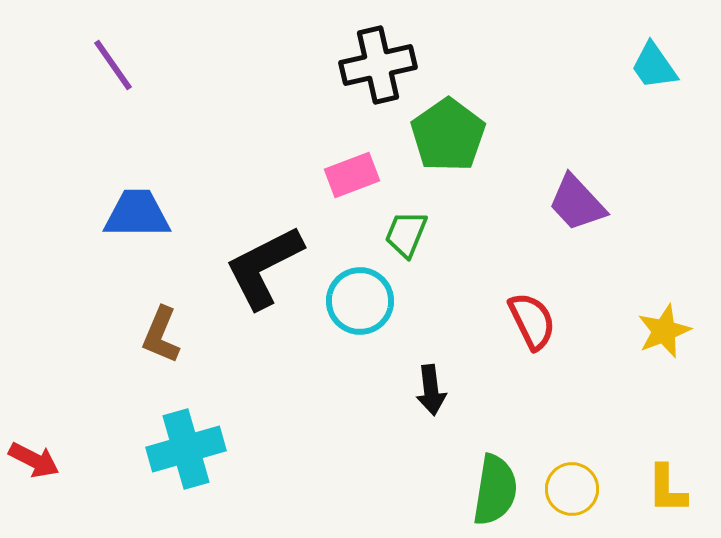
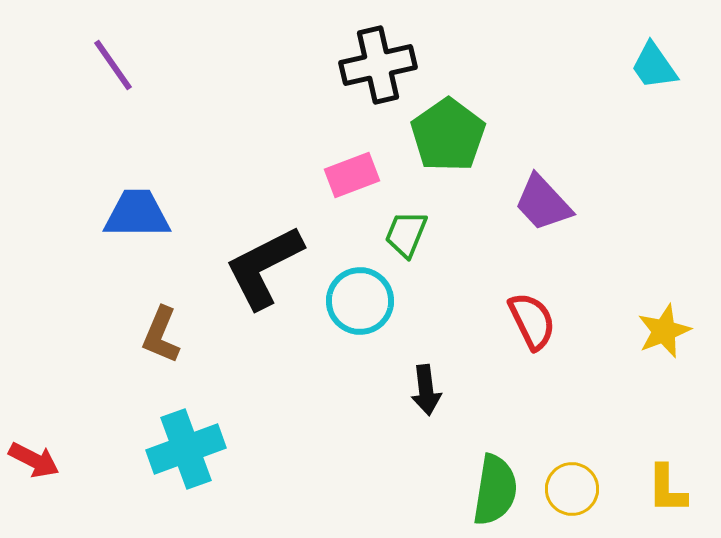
purple trapezoid: moved 34 px left
black arrow: moved 5 px left
cyan cross: rotated 4 degrees counterclockwise
